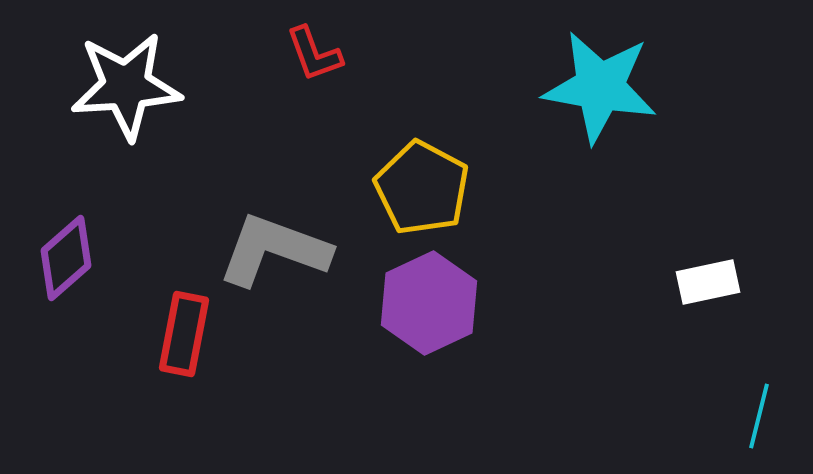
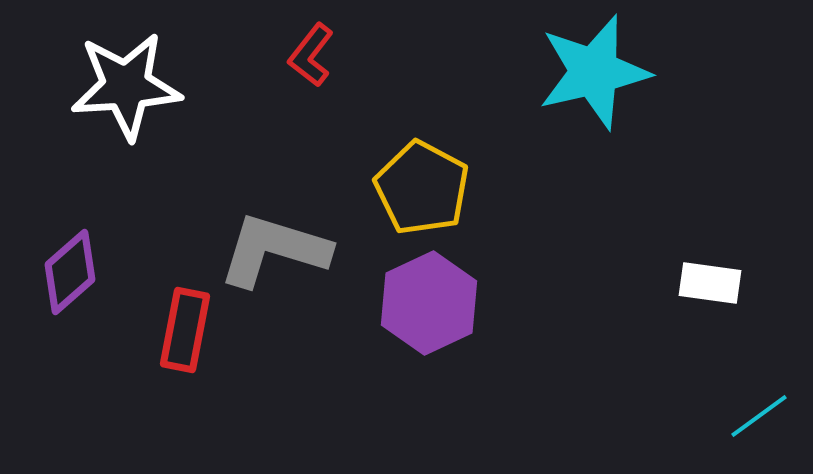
red L-shape: moved 3 px left, 1 px down; rotated 58 degrees clockwise
cyan star: moved 6 px left, 15 px up; rotated 23 degrees counterclockwise
gray L-shape: rotated 3 degrees counterclockwise
purple diamond: moved 4 px right, 14 px down
white rectangle: moved 2 px right, 1 px down; rotated 20 degrees clockwise
red rectangle: moved 1 px right, 4 px up
cyan line: rotated 40 degrees clockwise
